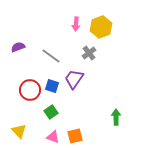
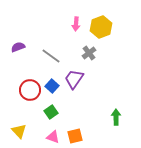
blue square: rotated 24 degrees clockwise
